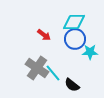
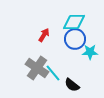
red arrow: rotated 96 degrees counterclockwise
